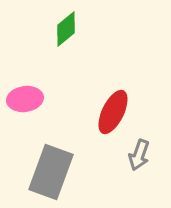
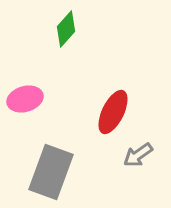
green diamond: rotated 9 degrees counterclockwise
pink ellipse: rotated 8 degrees counterclockwise
gray arrow: moved 1 px left; rotated 36 degrees clockwise
